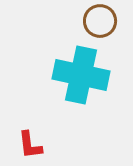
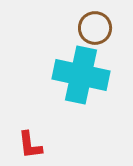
brown circle: moved 5 px left, 7 px down
